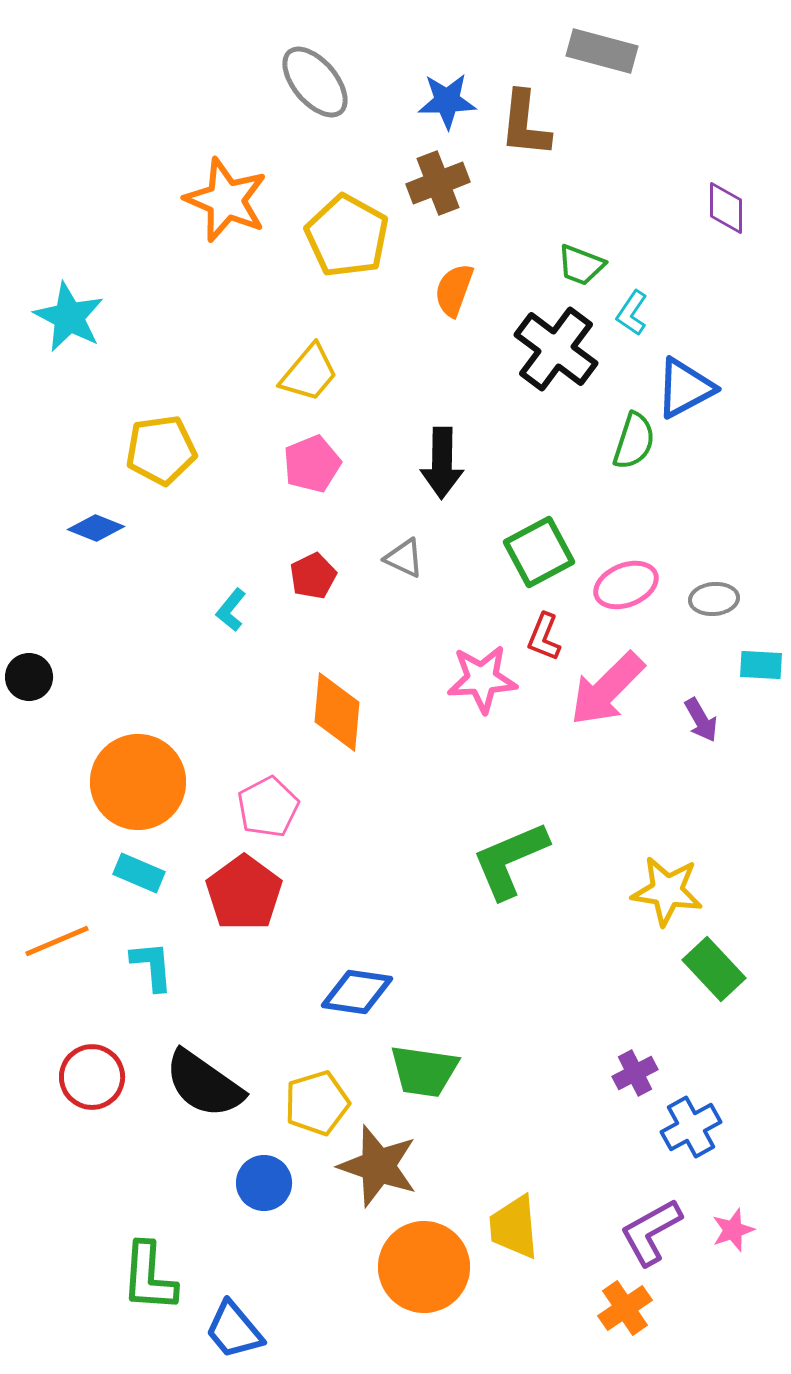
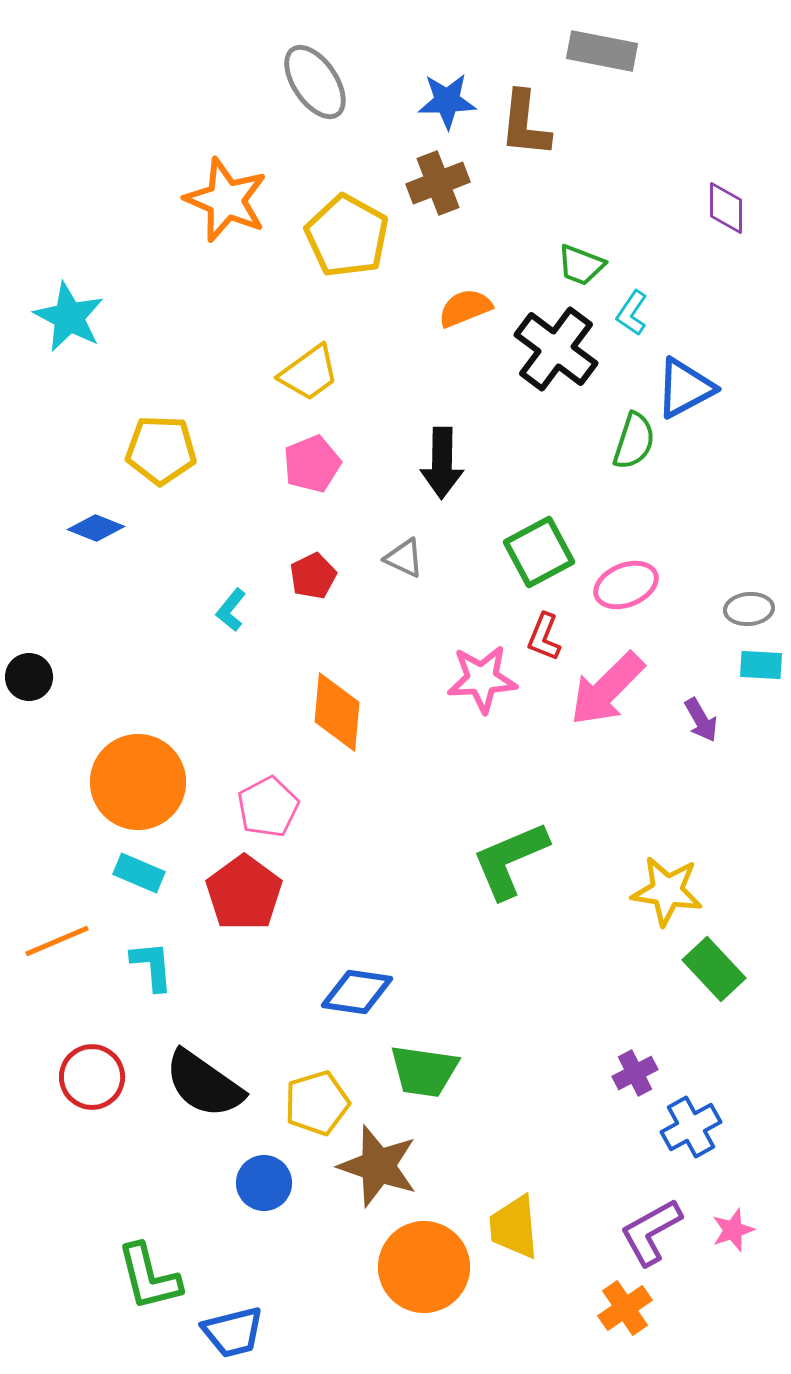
gray rectangle at (602, 51): rotated 4 degrees counterclockwise
gray ellipse at (315, 82): rotated 6 degrees clockwise
orange semicircle at (454, 290): moved 11 px right, 18 px down; rotated 48 degrees clockwise
yellow trapezoid at (309, 373): rotated 14 degrees clockwise
yellow pentagon at (161, 450): rotated 10 degrees clockwise
gray ellipse at (714, 599): moved 35 px right, 10 px down
green L-shape at (149, 1277): rotated 18 degrees counterclockwise
blue trapezoid at (234, 1330): moved 1 px left, 2 px down; rotated 64 degrees counterclockwise
